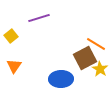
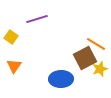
purple line: moved 2 px left, 1 px down
yellow square: moved 1 px down; rotated 16 degrees counterclockwise
yellow star: rotated 21 degrees clockwise
